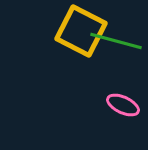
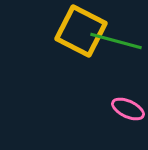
pink ellipse: moved 5 px right, 4 px down
